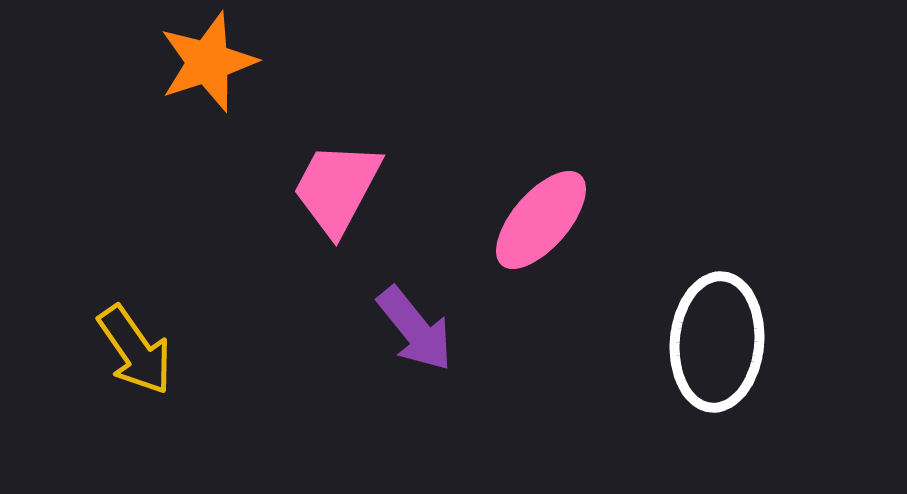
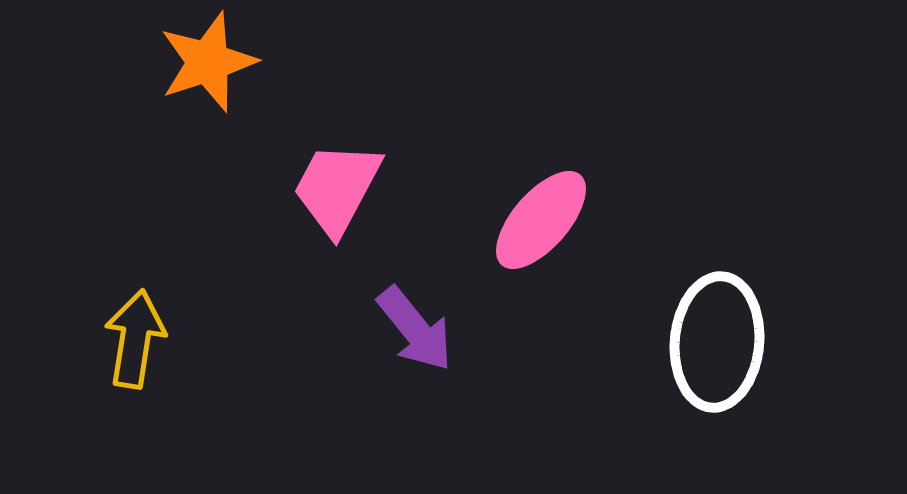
yellow arrow: moved 11 px up; rotated 136 degrees counterclockwise
